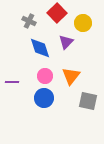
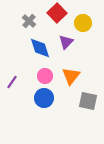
gray cross: rotated 16 degrees clockwise
purple line: rotated 56 degrees counterclockwise
